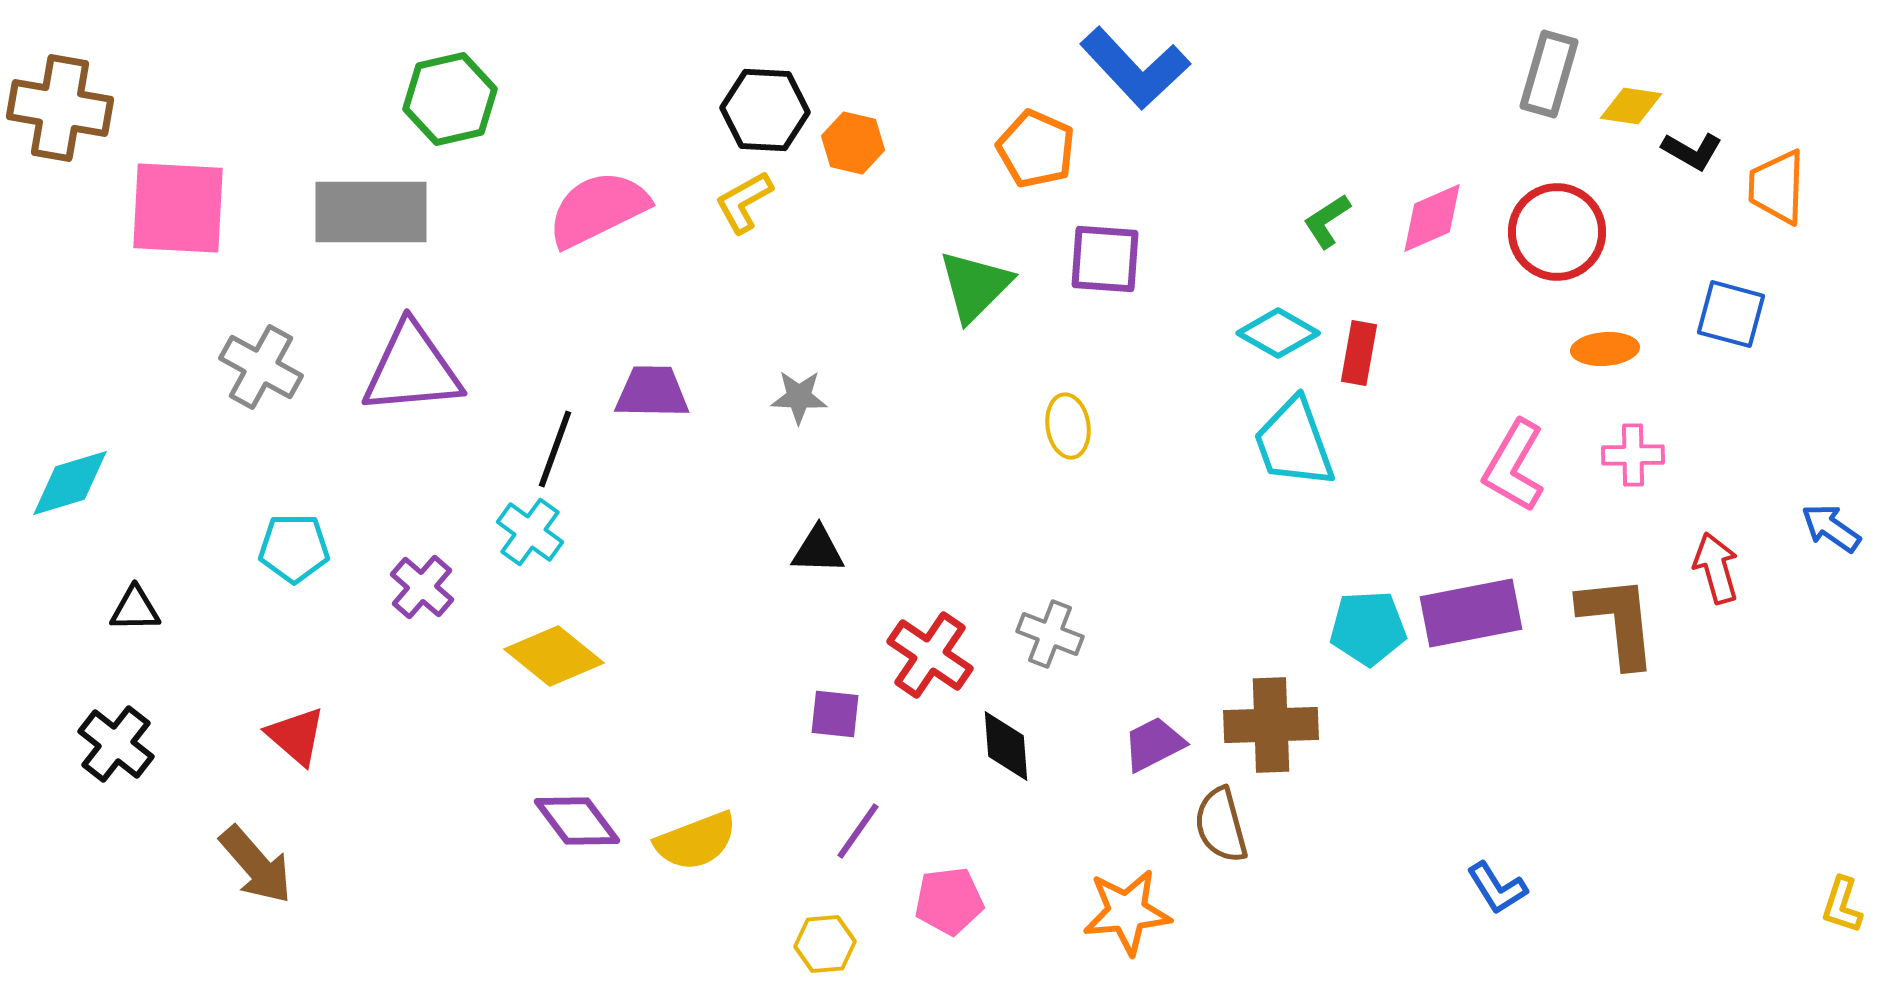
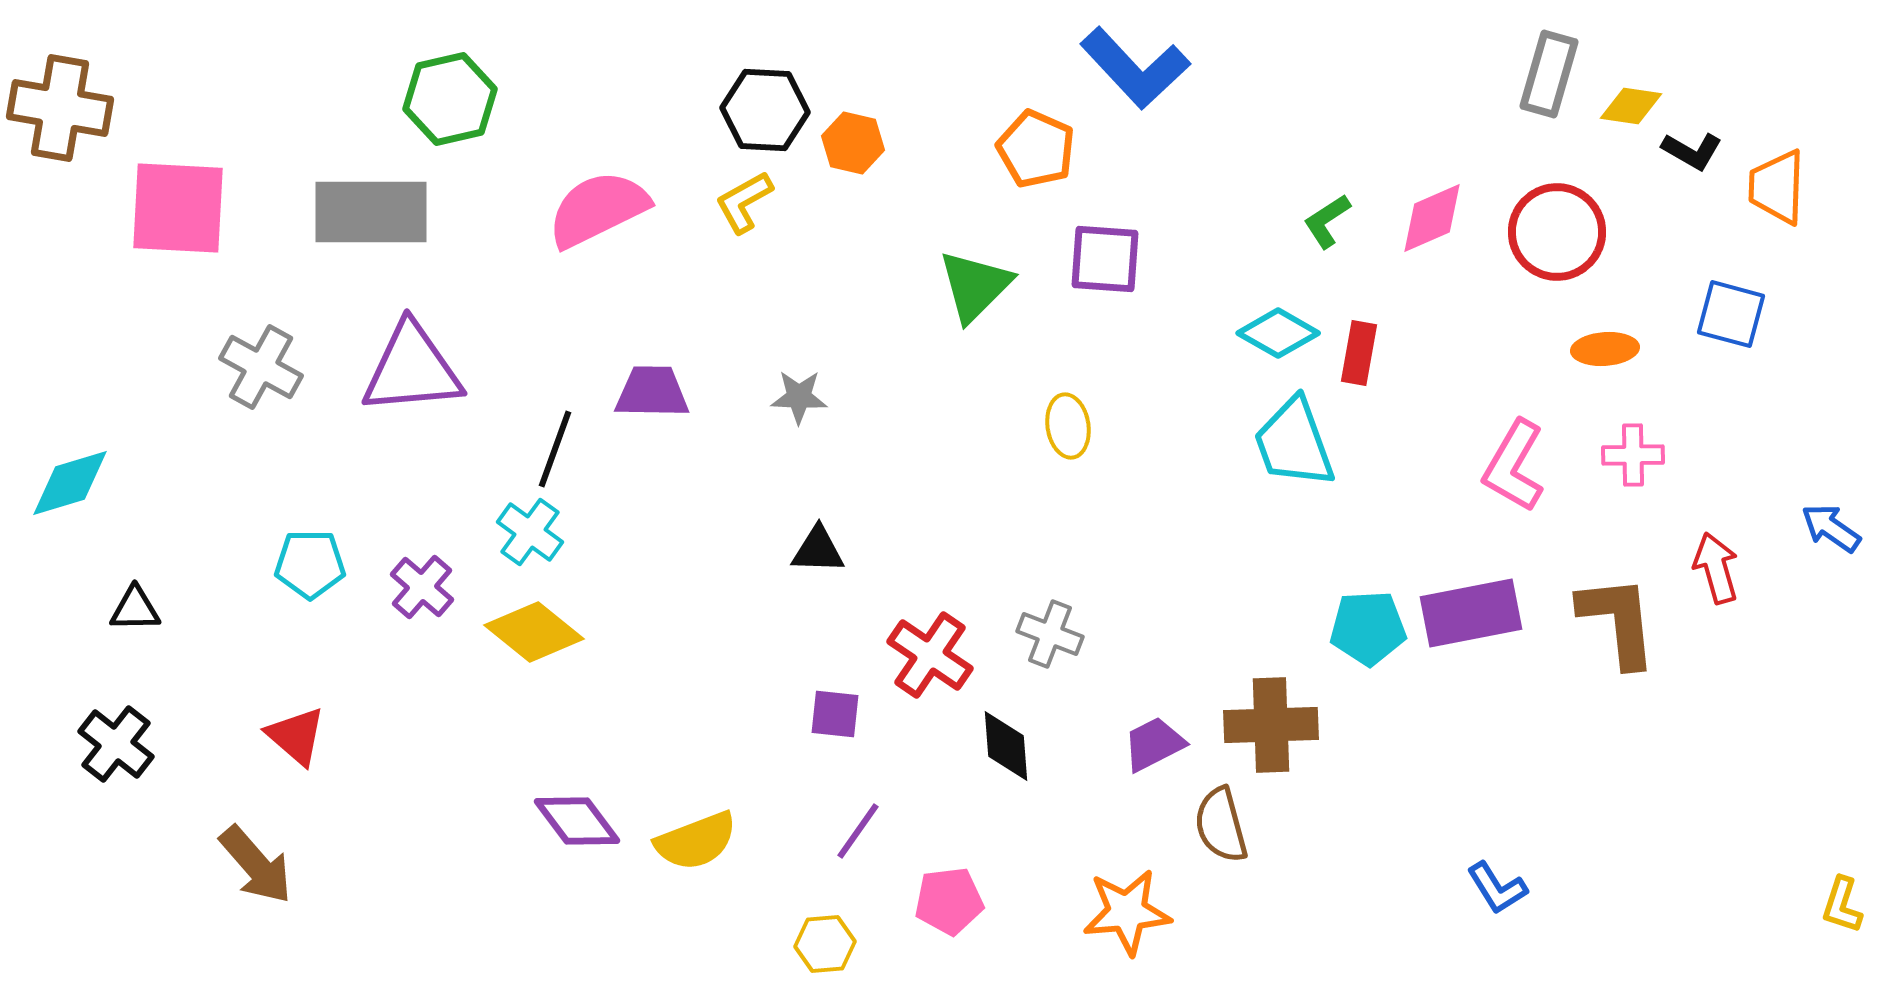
cyan pentagon at (294, 548): moved 16 px right, 16 px down
yellow diamond at (554, 656): moved 20 px left, 24 px up
